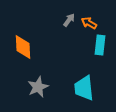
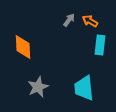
orange arrow: moved 1 px right, 2 px up
